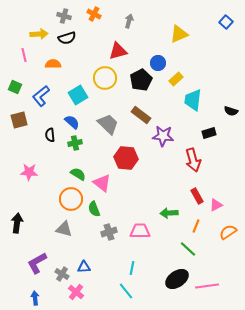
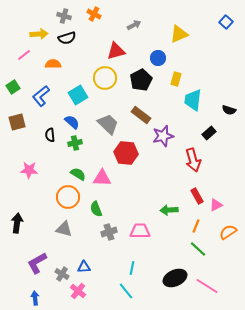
gray arrow at (129, 21): moved 5 px right, 4 px down; rotated 48 degrees clockwise
red triangle at (118, 51): moved 2 px left
pink line at (24, 55): rotated 64 degrees clockwise
blue circle at (158, 63): moved 5 px up
yellow rectangle at (176, 79): rotated 32 degrees counterclockwise
green square at (15, 87): moved 2 px left; rotated 32 degrees clockwise
black semicircle at (231, 111): moved 2 px left, 1 px up
brown square at (19, 120): moved 2 px left, 2 px down
black rectangle at (209, 133): rotated 24 degrees counterclockwise
purple star at (163, 136): rotated 20 degrees counterclockwise
red hexagon at (126, 158): moved 5 px up
pink star at (29, 172): moved 2 px up
pink triangle at (102, 183): moved 5 px up; rotated 36 degrees counterclockwise
orange circle at (71, 199): moved 3 px left, 2 px up
green semicircle at (94, 209): moved 2 px right
green arrow at (169, 213): moved 3 px up
green line at (188, 249): moved 10 px right
black ellipse at (177, 279): moved 2 px left, 1 px up; rotated 10 degrees clockwise
pink line at (207, 286): rotated 40 degrees clockwise
pink cross at (76, 292): moved 2 px right, 1 px up
